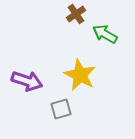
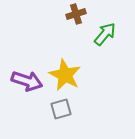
brown cross: rotated 18 degrees clockwise
green arrow: rotated 100 degrees clockwise
yellow star: moved 15 px left
